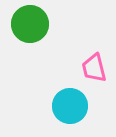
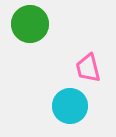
pink trapezoid: moved 6 px left
